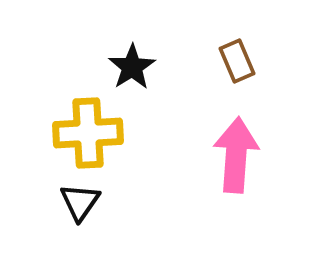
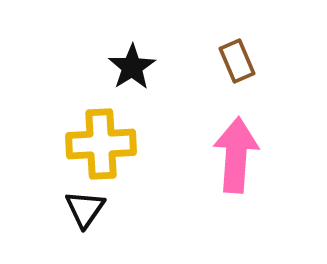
yellow cross: moved 13 px right, 11 px down
black triangle: moved 5 px right, 7 px down
